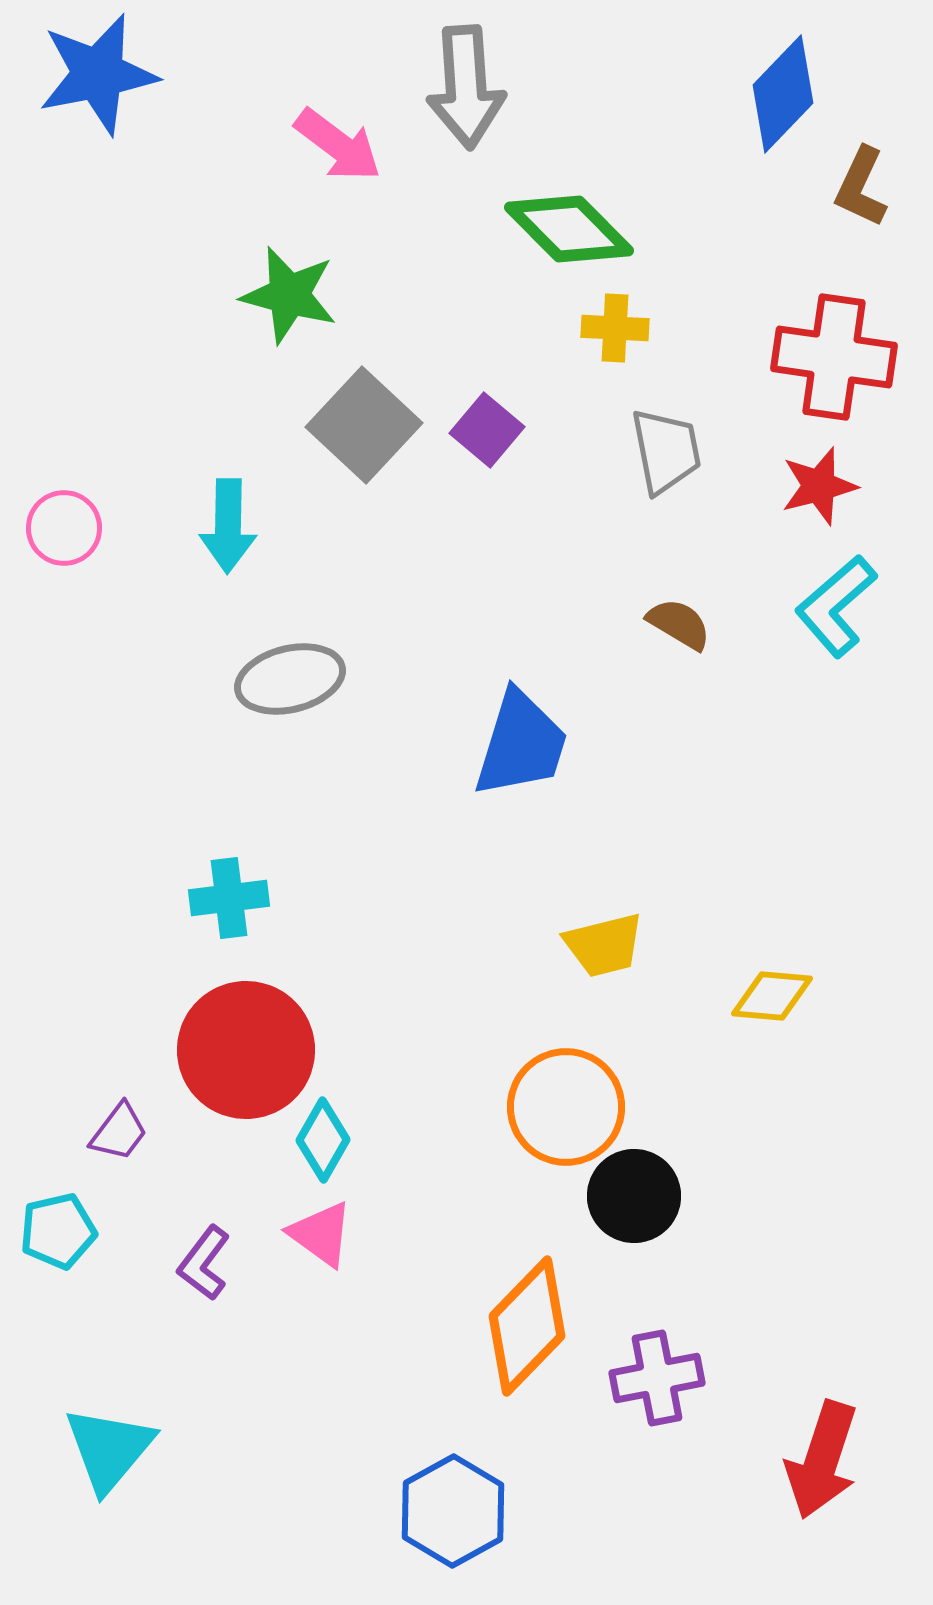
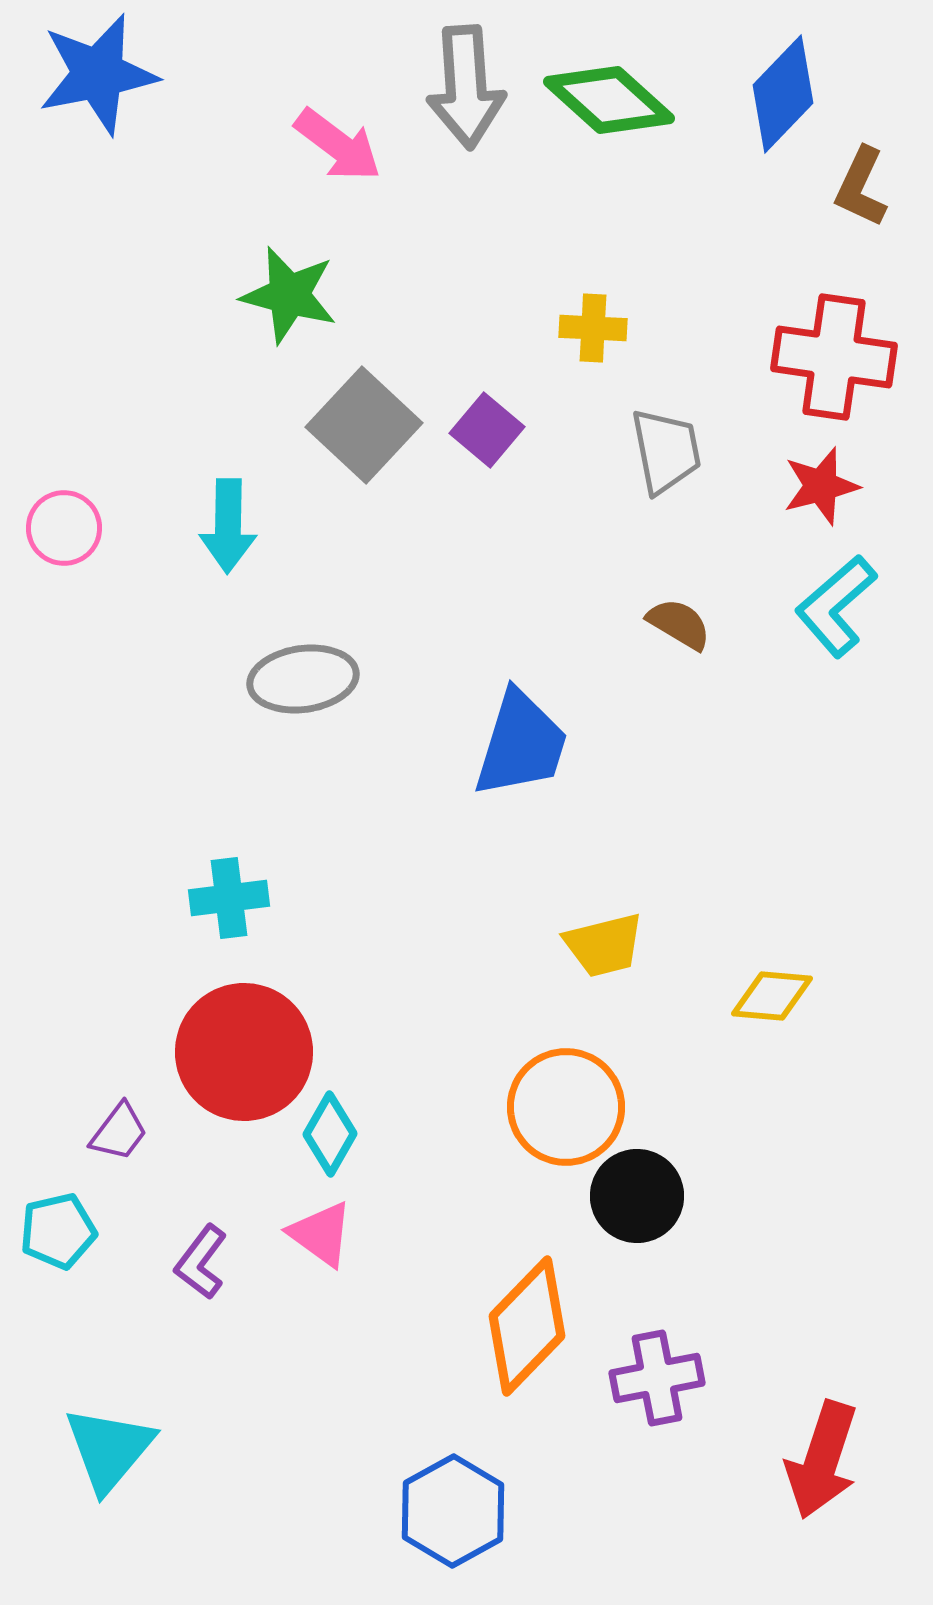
green diamond: moved 40 px right, 129 px up; rotated 3 degrees counterclockwise
yellow cross: moved 22 px left
red star: moved 2 px right
gray ellipse: moved 13 px right; rotated 6 degrees clockwise
red circle: moved 2 px left, 2 px down
cyan diamond: moved 7 px right, 6 px up
black circle: moved 3 px right
purple L-shape: moved 3 px left, 1 px up
